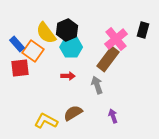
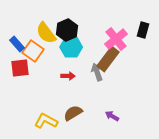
gray arrow: moved 13 px up
purple arrow: moved 1 px left; rotated 40 degrees counterclockwise
